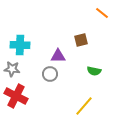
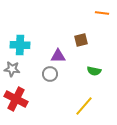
orange line: rotated 32 degrees counterclockwise
red cross: moved 3 px down
